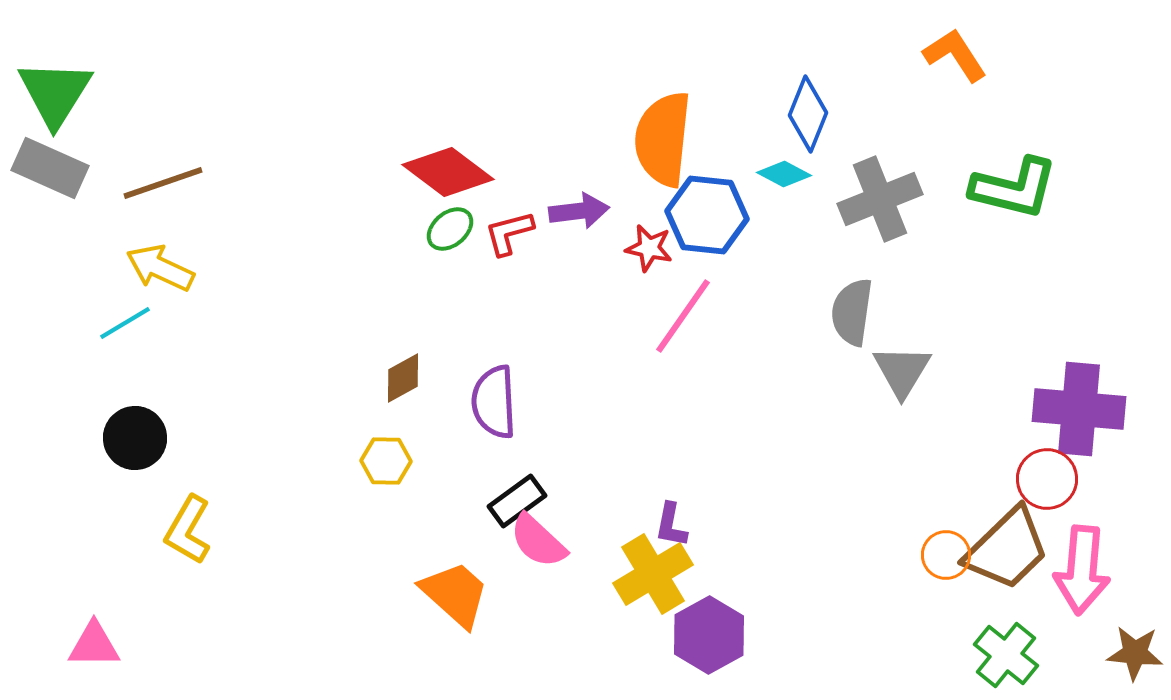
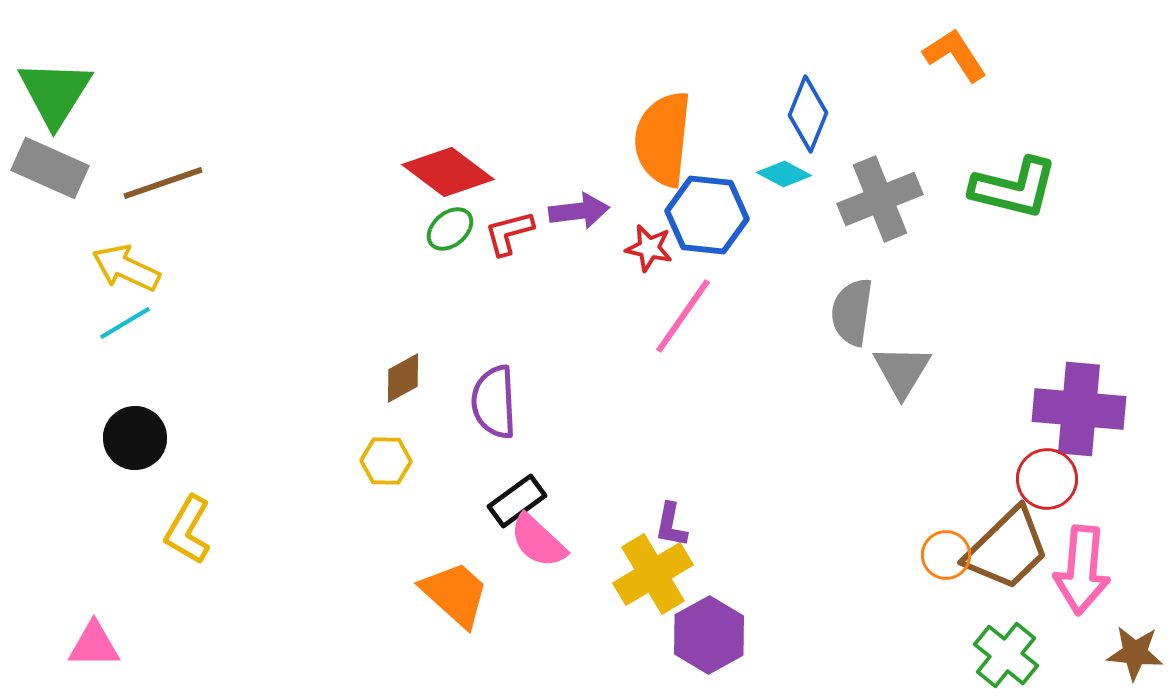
yellow arrow: moved 34 px left
